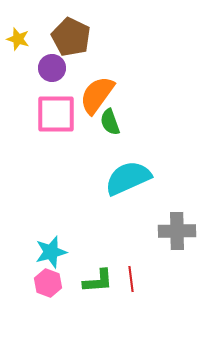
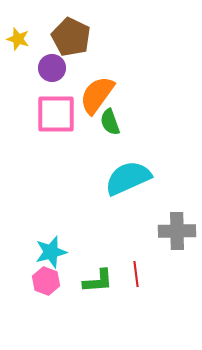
red line: moved 5 px right, 5 px up
pink hexagon: moved 2 px left, 2 px up
